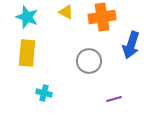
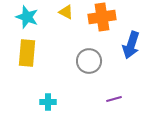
cyan cross: moved 4 px right, 9 px down; rotated 14 degrees counterclockwise
